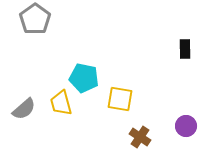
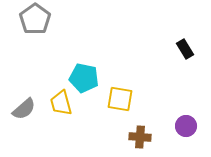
black rectangle: rotated 30 degrees counterclockwise
brown cross: rotated 30 degrees counterclockwise
